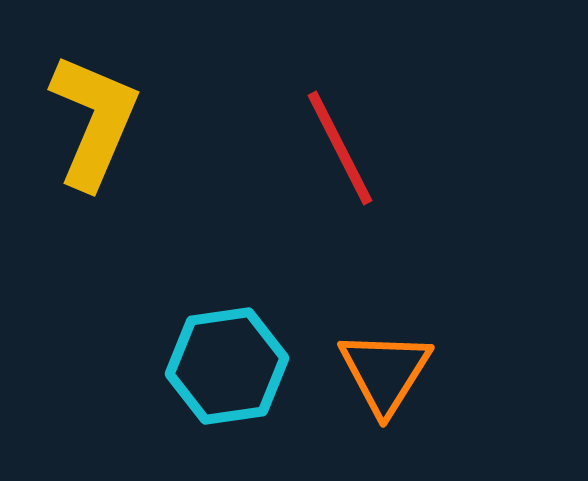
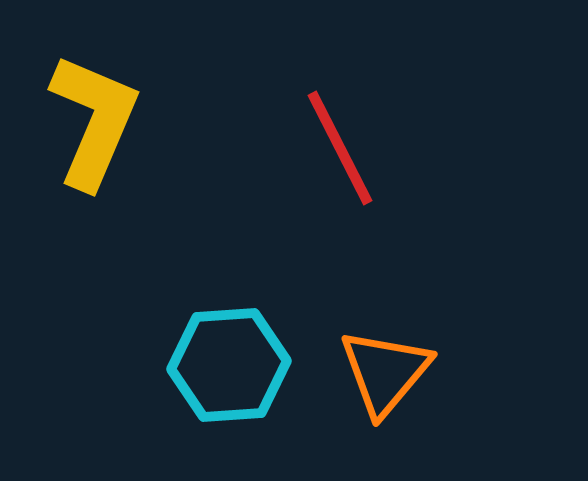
cyan hexagon: moved 2 px right, 1 px up; rotated 4 degrees clockwise
orange triangle: rotated 8 degrees clockwise
